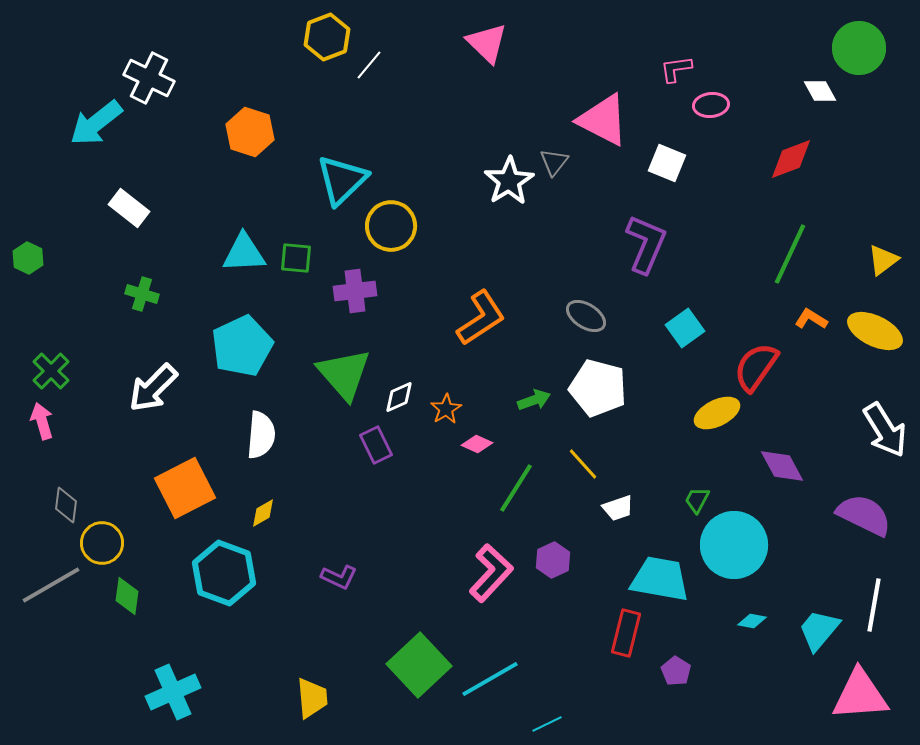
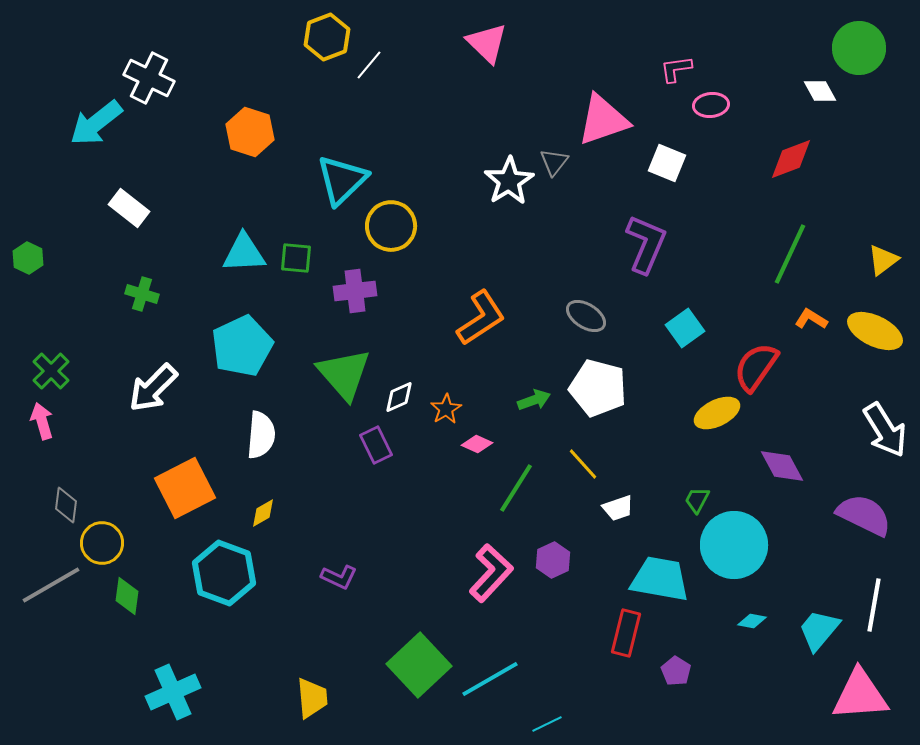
pink triangle at (603, 120): rotated 46 degrees counterclockwise
